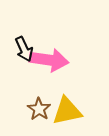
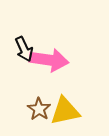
yellow triangle: moved 2 px left
